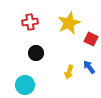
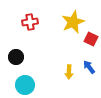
yellow star: moved 4 px right, 1 px up
black circle: moved 20 px left, 4 px down
yellow arrow: rotated 16 degrees counterclockwise
